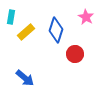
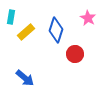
pink star: moved 2 px right, 1 px down
